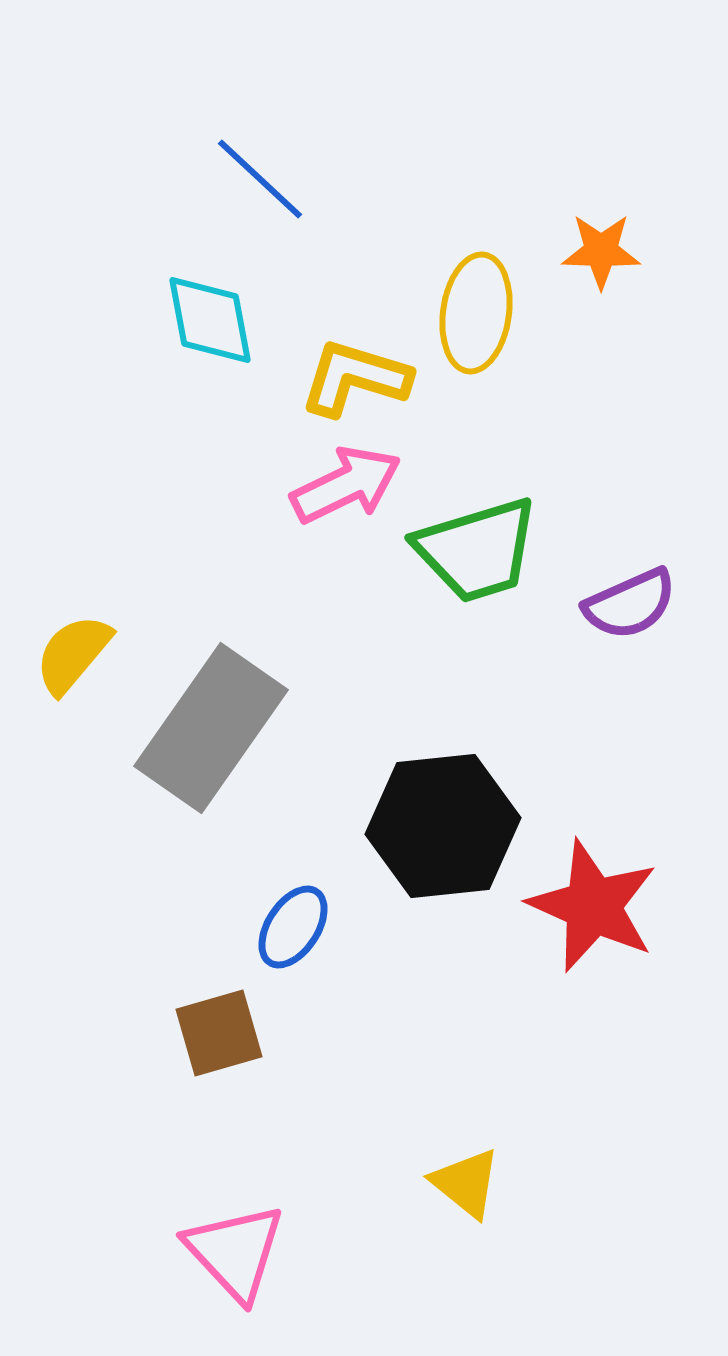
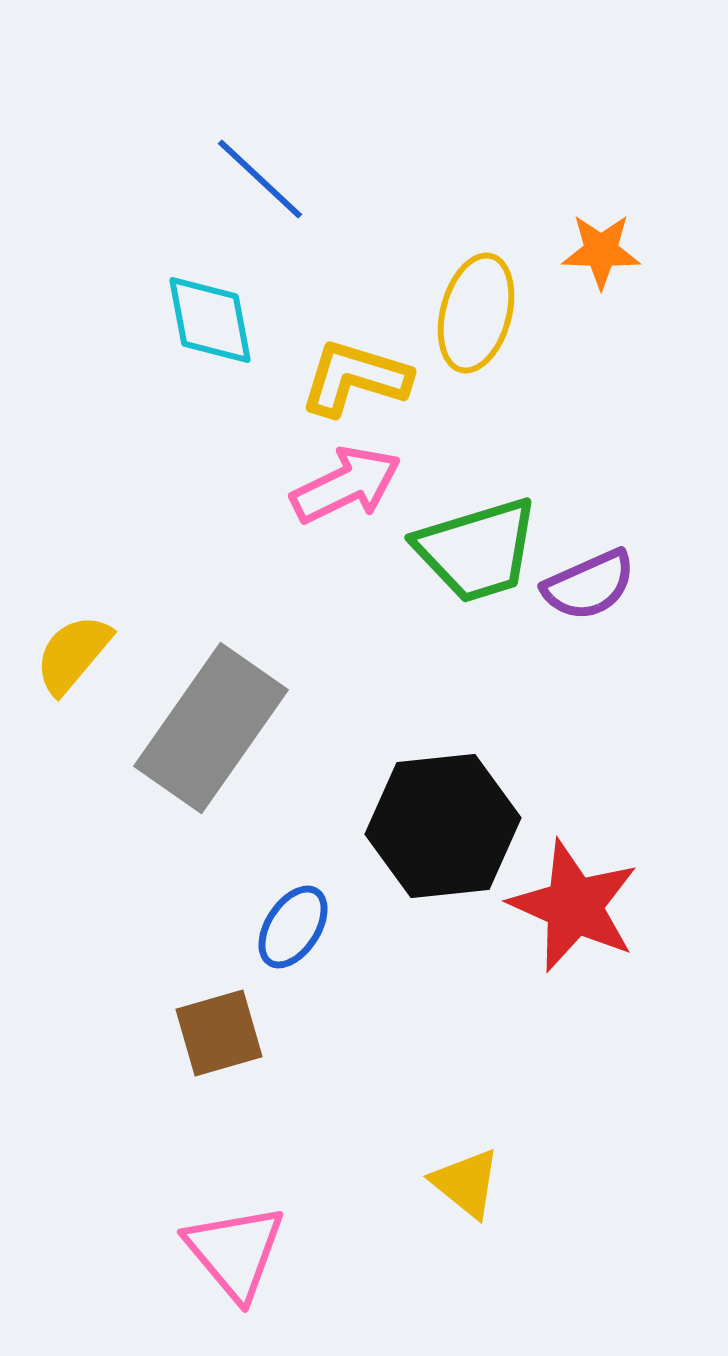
yellow ellipse: rotated 7 degrees clockwise
purple semicircle: moved 41 px left, 19 px up
red star: moved 19 px left
pink triangle: rotated 3 degrees clockwise
